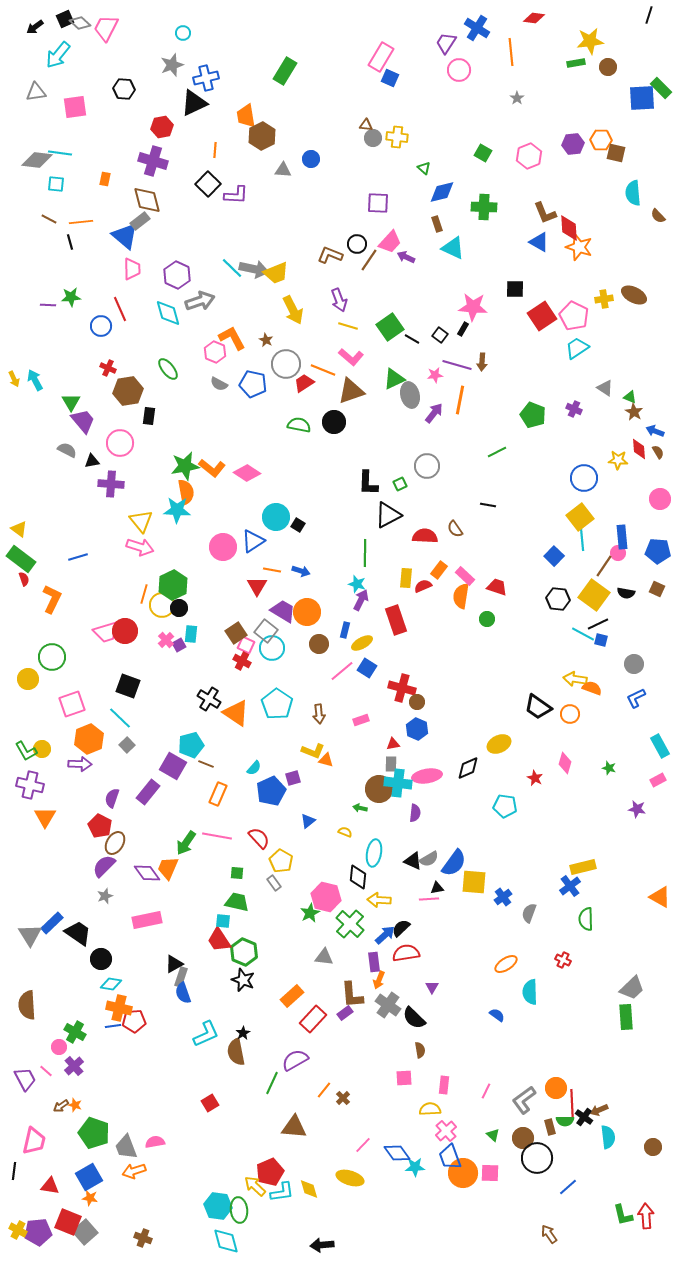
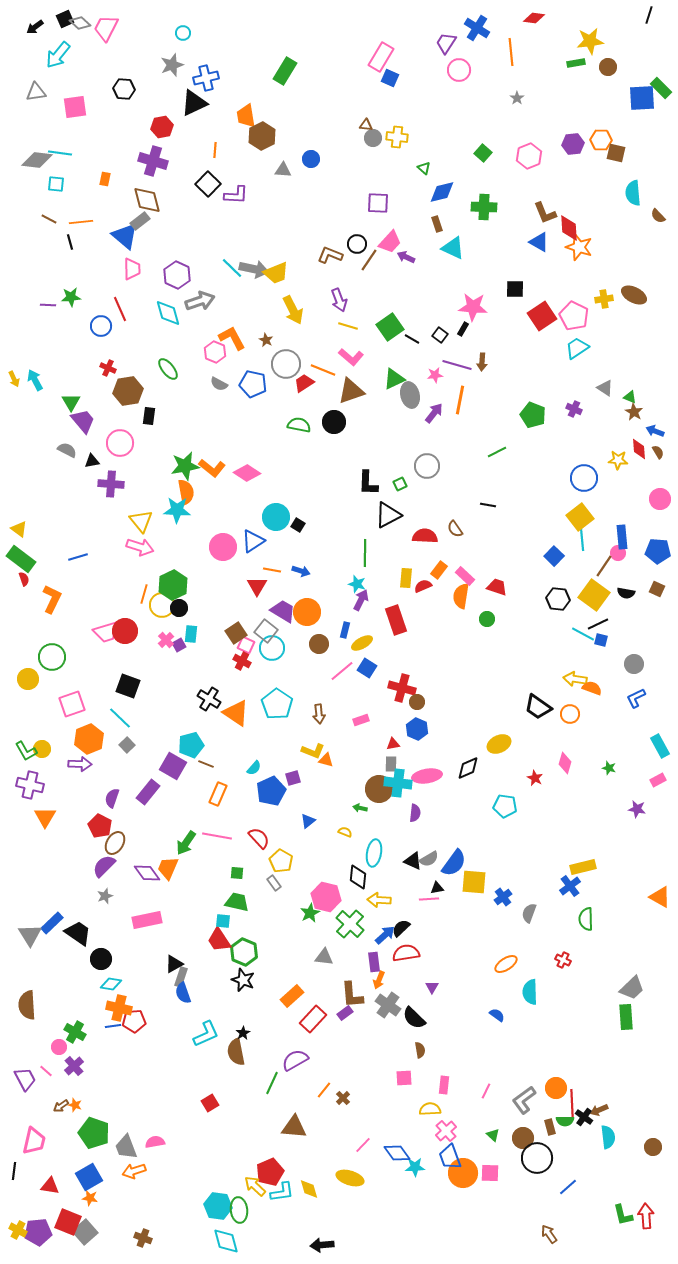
green square at (483, 153): rotated 12 degrees clockwise
